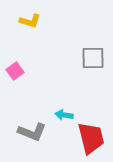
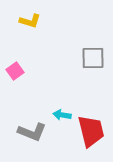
cyan arrow: moved 2 px left
red trapezoid: moved 7 px up
